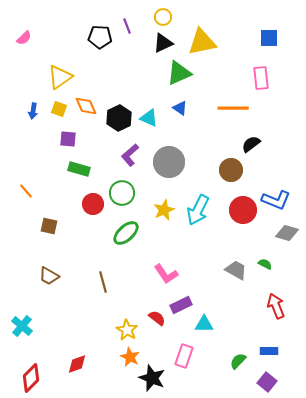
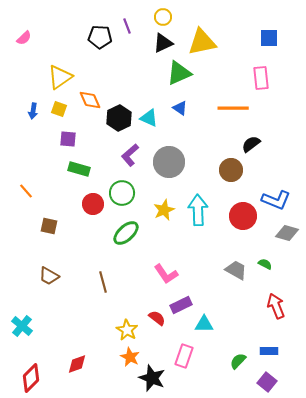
orange diamond at (86, 106): moved 4 px right, 6 px up
cyan arrow at (198, 210): rotated 152 degrees clockwise
red circle at (243, 210): moved 6 px down
